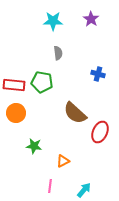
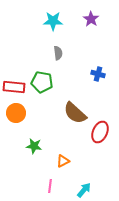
red rectangle: moved 2 px down
